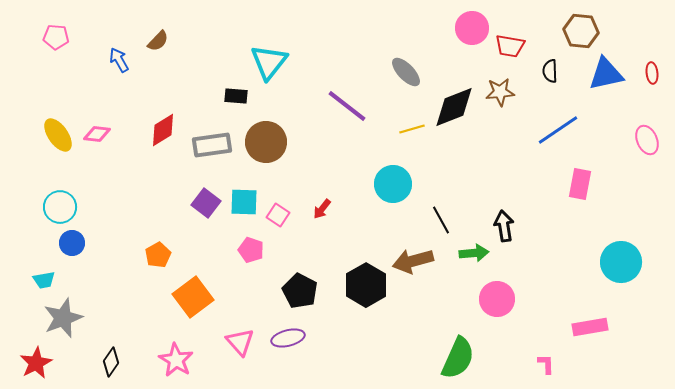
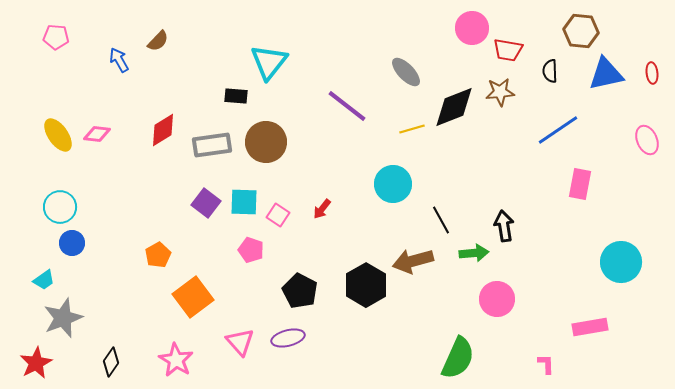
red trapezoid at (510, 46): moved 2 px left, 4 px down
cyan trapezoid at (44, 280): rotated 25 degrees counterclockwise
